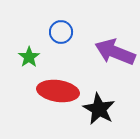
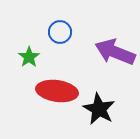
blue circle: moved 1 px left
red ellipse: moved 1 px left
